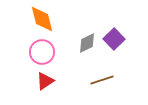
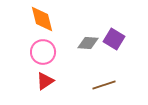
purple square: rotated 15 degrees counterclockwise
gray diamond: moved 1 px right; rotated 30 degrees clockwise
pink circle: moved 1 px right
brown line: moved 2 px right, 5 px down
